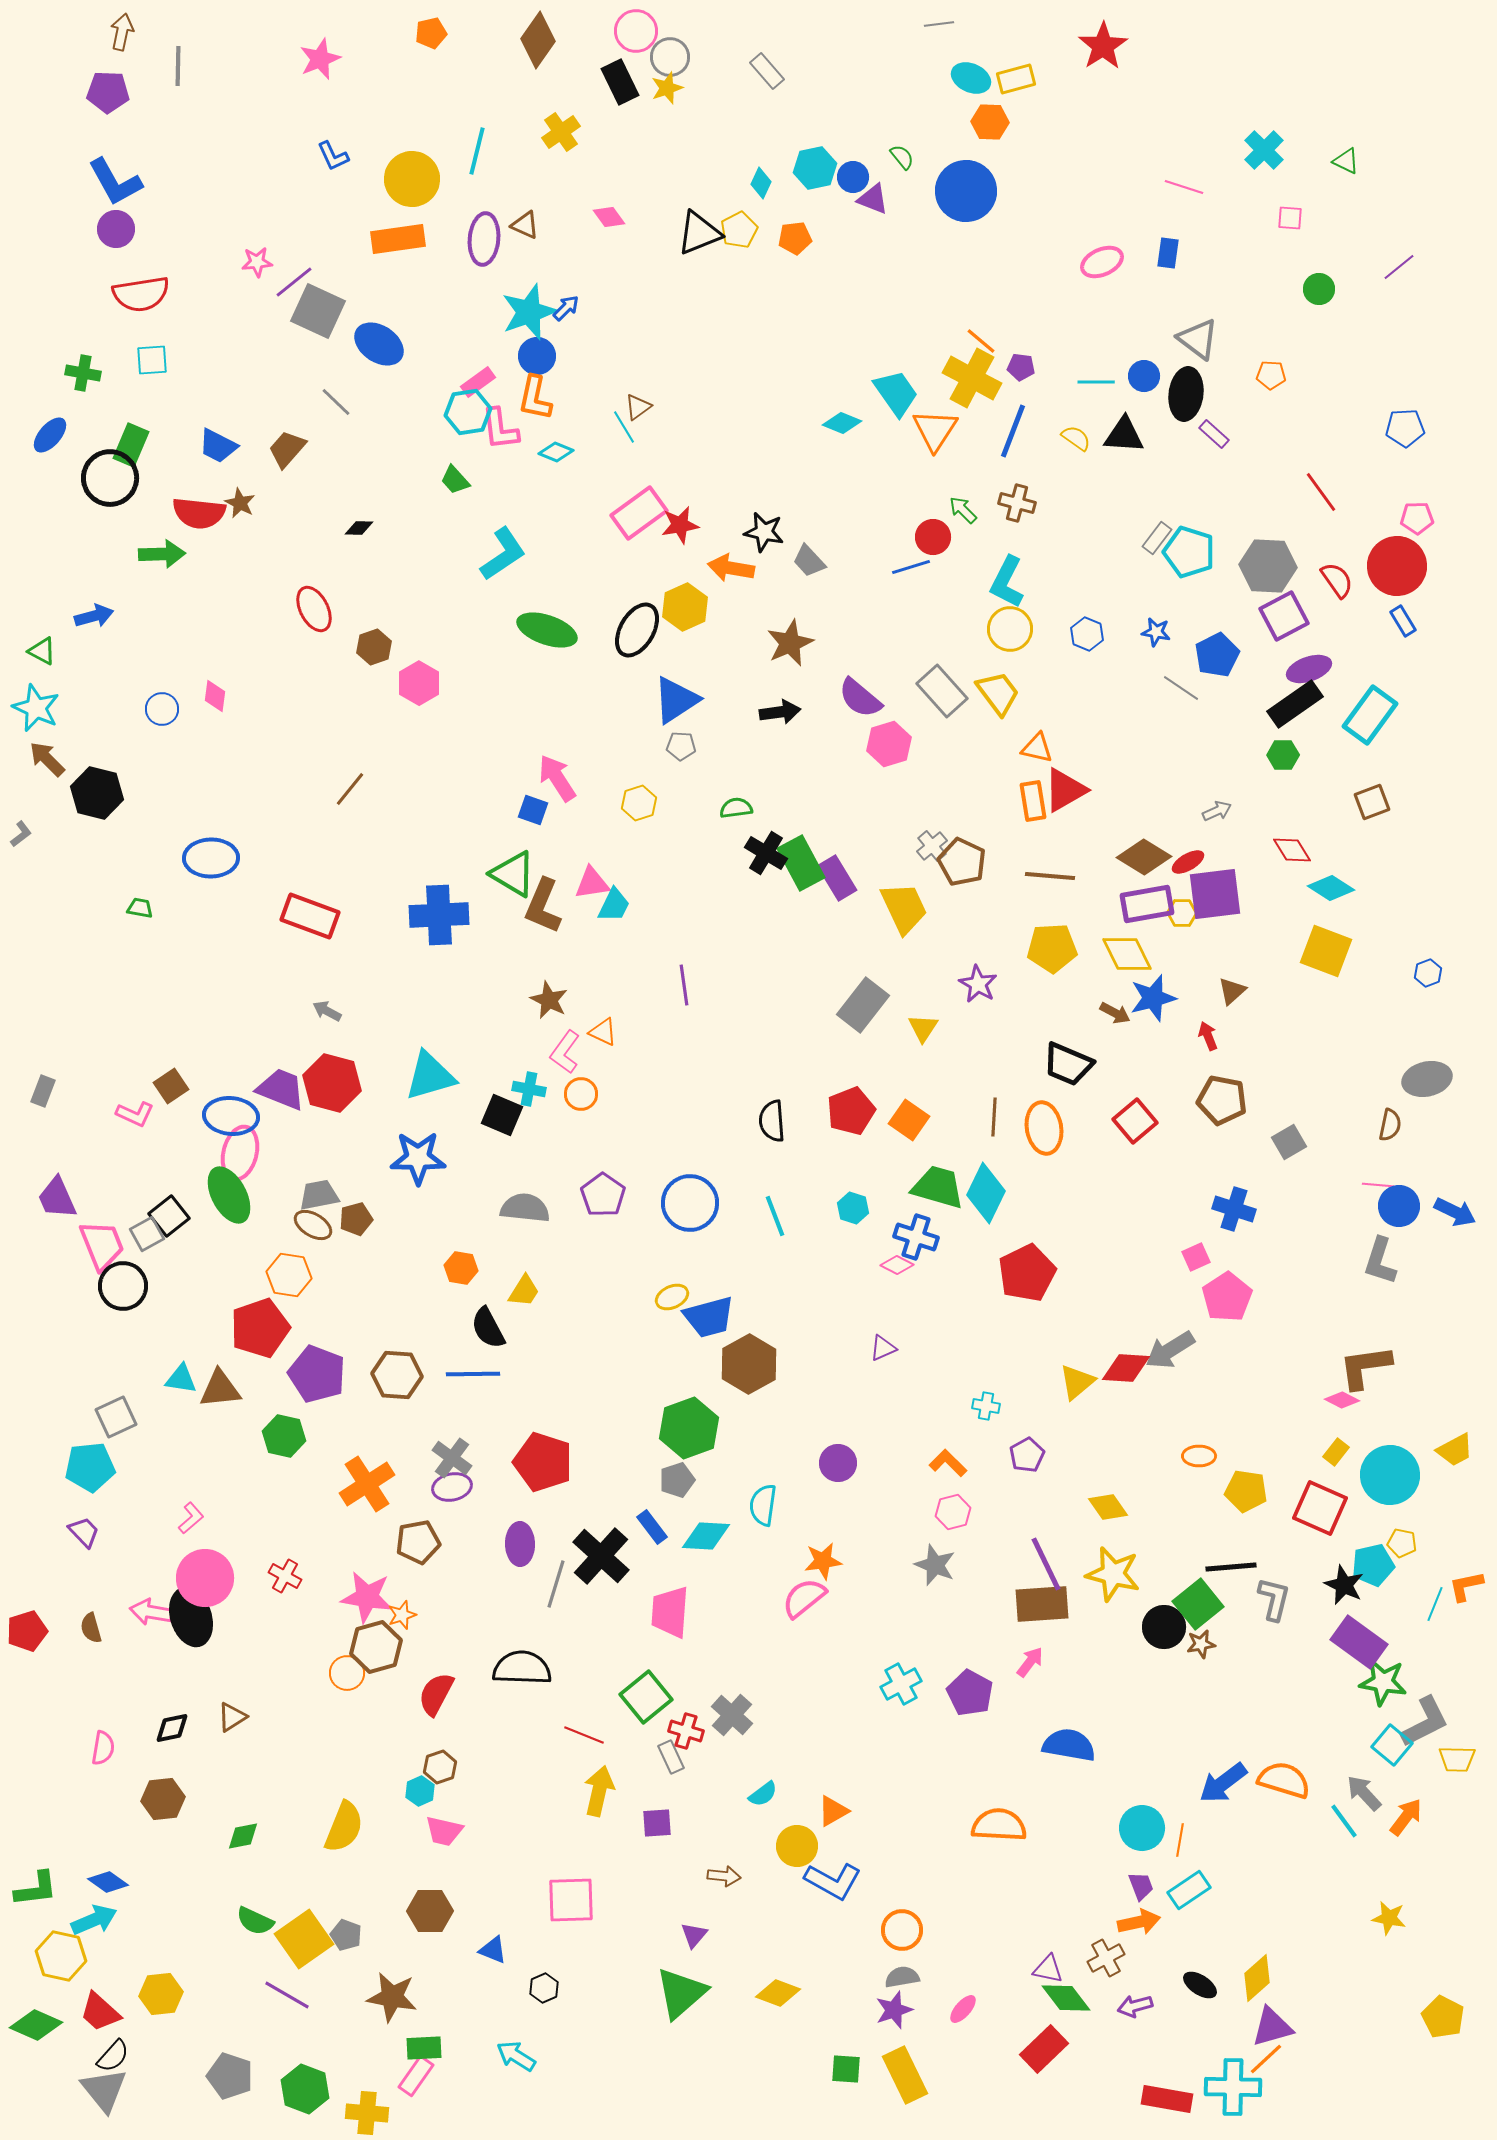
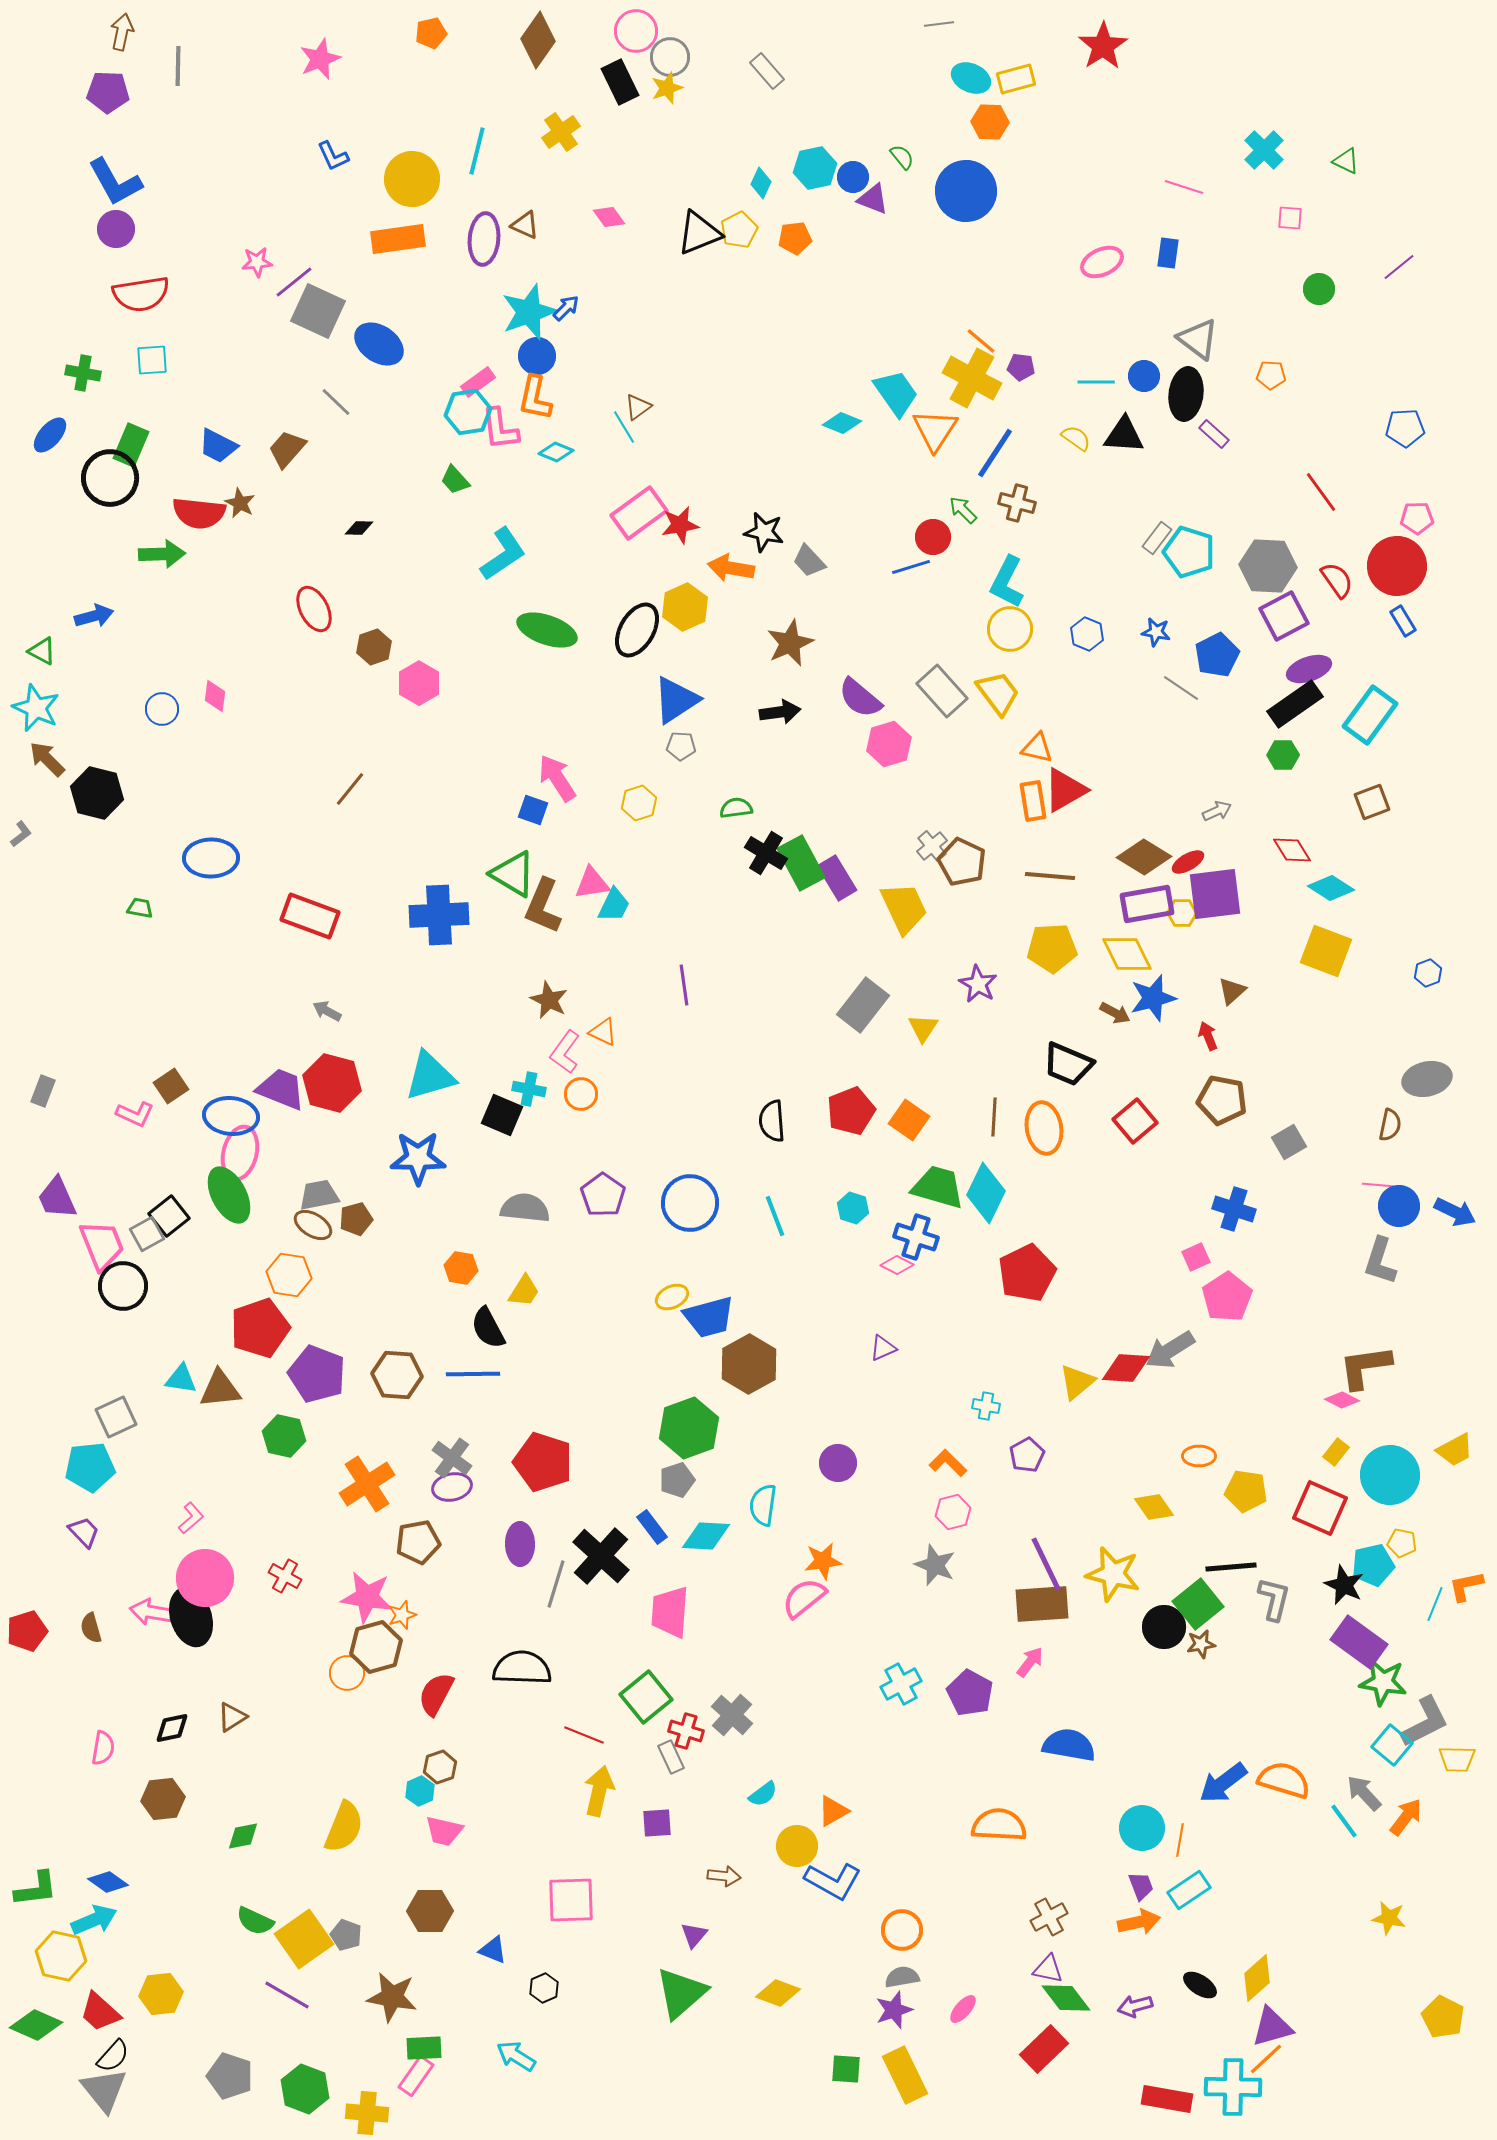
blue line at (1013, 431): moved 18 px left, 22 px down; rotated 12 degrees clockwise
yellow diamond at (1108, 1507): moved 46 px right
brown cross at (1106, 1958): moved 57 px left, 41 px up
